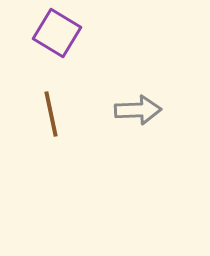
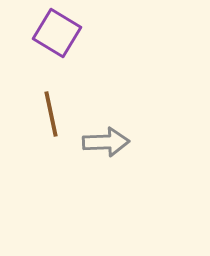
gray arrow: moved 32 px left, 32 px down
